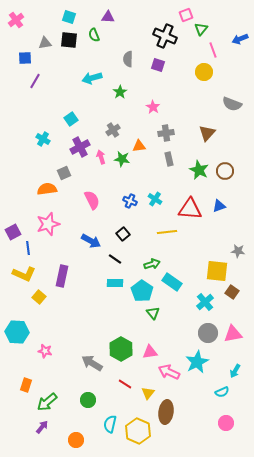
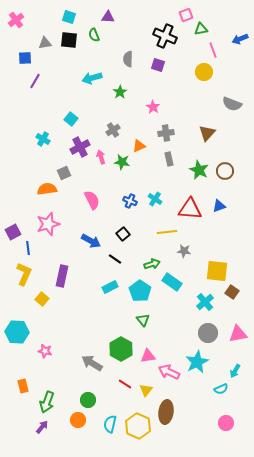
green triangle at (201, 29): rotated 40 degrees clockwise
cyan square at (71, 119): rotated 16 degrees counterclockwise
orange triangle at (139, 146): rotated 16 degrees counterclockwise
green star at (122, 159): moved 3 px down
gray star at (238, 251): moved 54 px left
yellow L-shape at (24, 274): rotated 90 degrees counterclockwise
cyan rectangle at (115, 283): moved 5 px left, 4 px down; rotated 28 degrees counterclockwise
cyan pentagon at (142, 291): moved 2 px left
yellow square at (39, 297): moved 3 px right, 2 px down
green triangle at (153, 313): moved 10 px left, 7 px down
pink triangle at (233, 334): moved 5 px right
pink triangle at (150, 352): moved 2 px left, 4 px down
orange rectangle at (26, 385): moved 3 px left, 1 px down; rotated 32 degrees counterclockwise
cyan semicircle at (222, 392): moved 1 px left, 3 px up
yellow triangle at (148, 393): moved 2 px left, 3 px up
green arrow at (47, 402): rotated 30 degrees counterclockwise
yellow hexagon at (138, 431): moved 5 px up
orange circle at (76, 440): moved 2 px right, 20 px up
